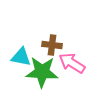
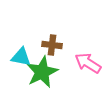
pink arrow: moved 16 px right
green star: rotated 28 degrees counterclockwise
